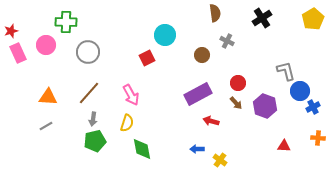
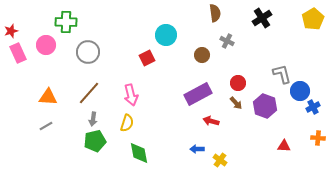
cyan circle: moved 1 px right
gray L-shape: moved 4 px left, 3 px down
pink arrow: rotated 15 degrees clockwise
green diamond: moved 3 px left, 4 px down
